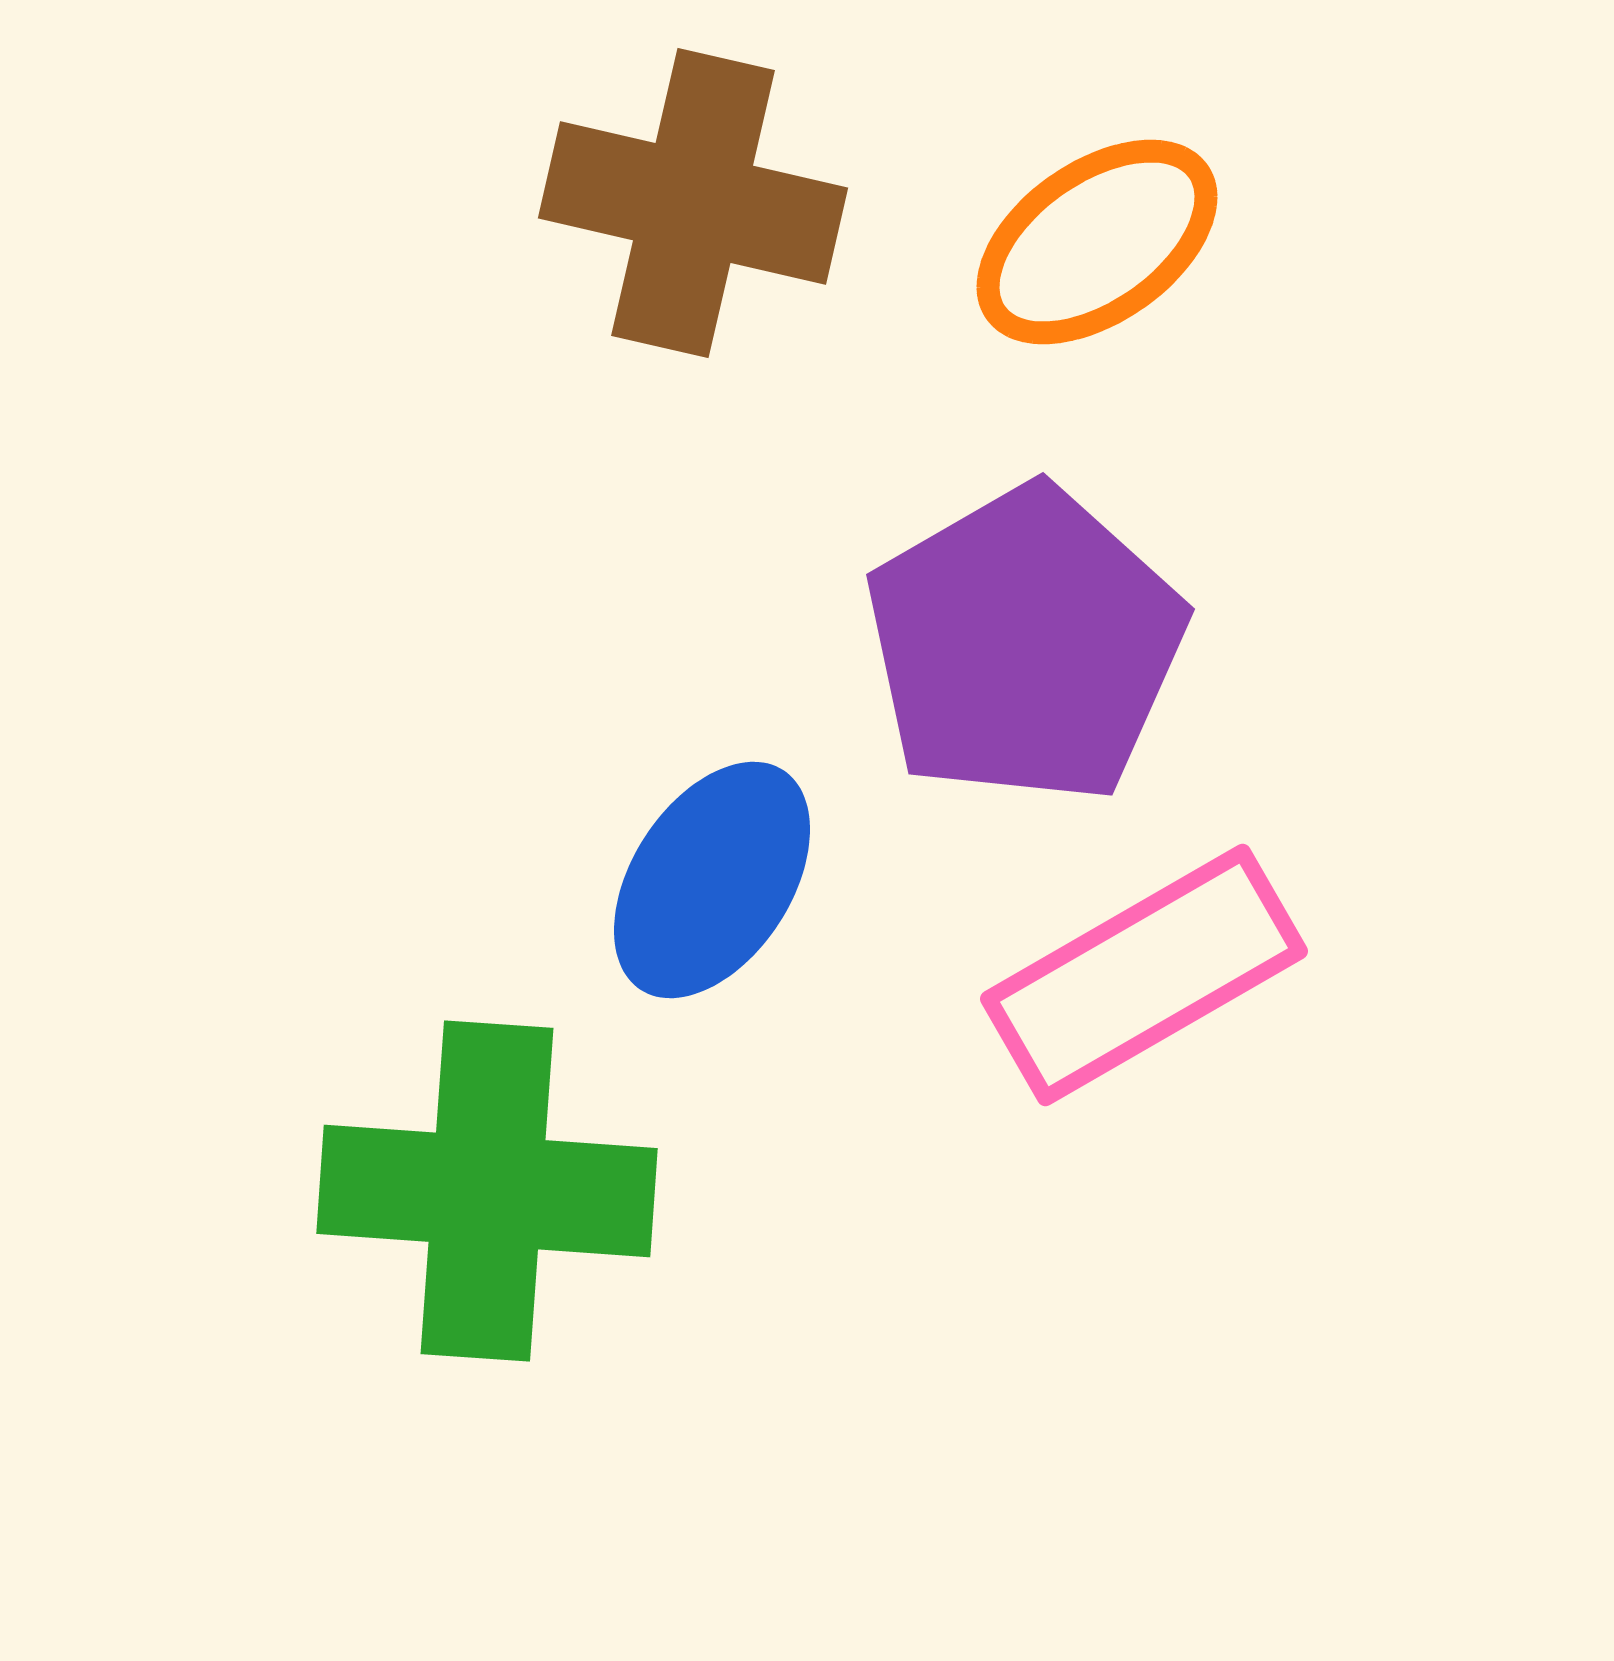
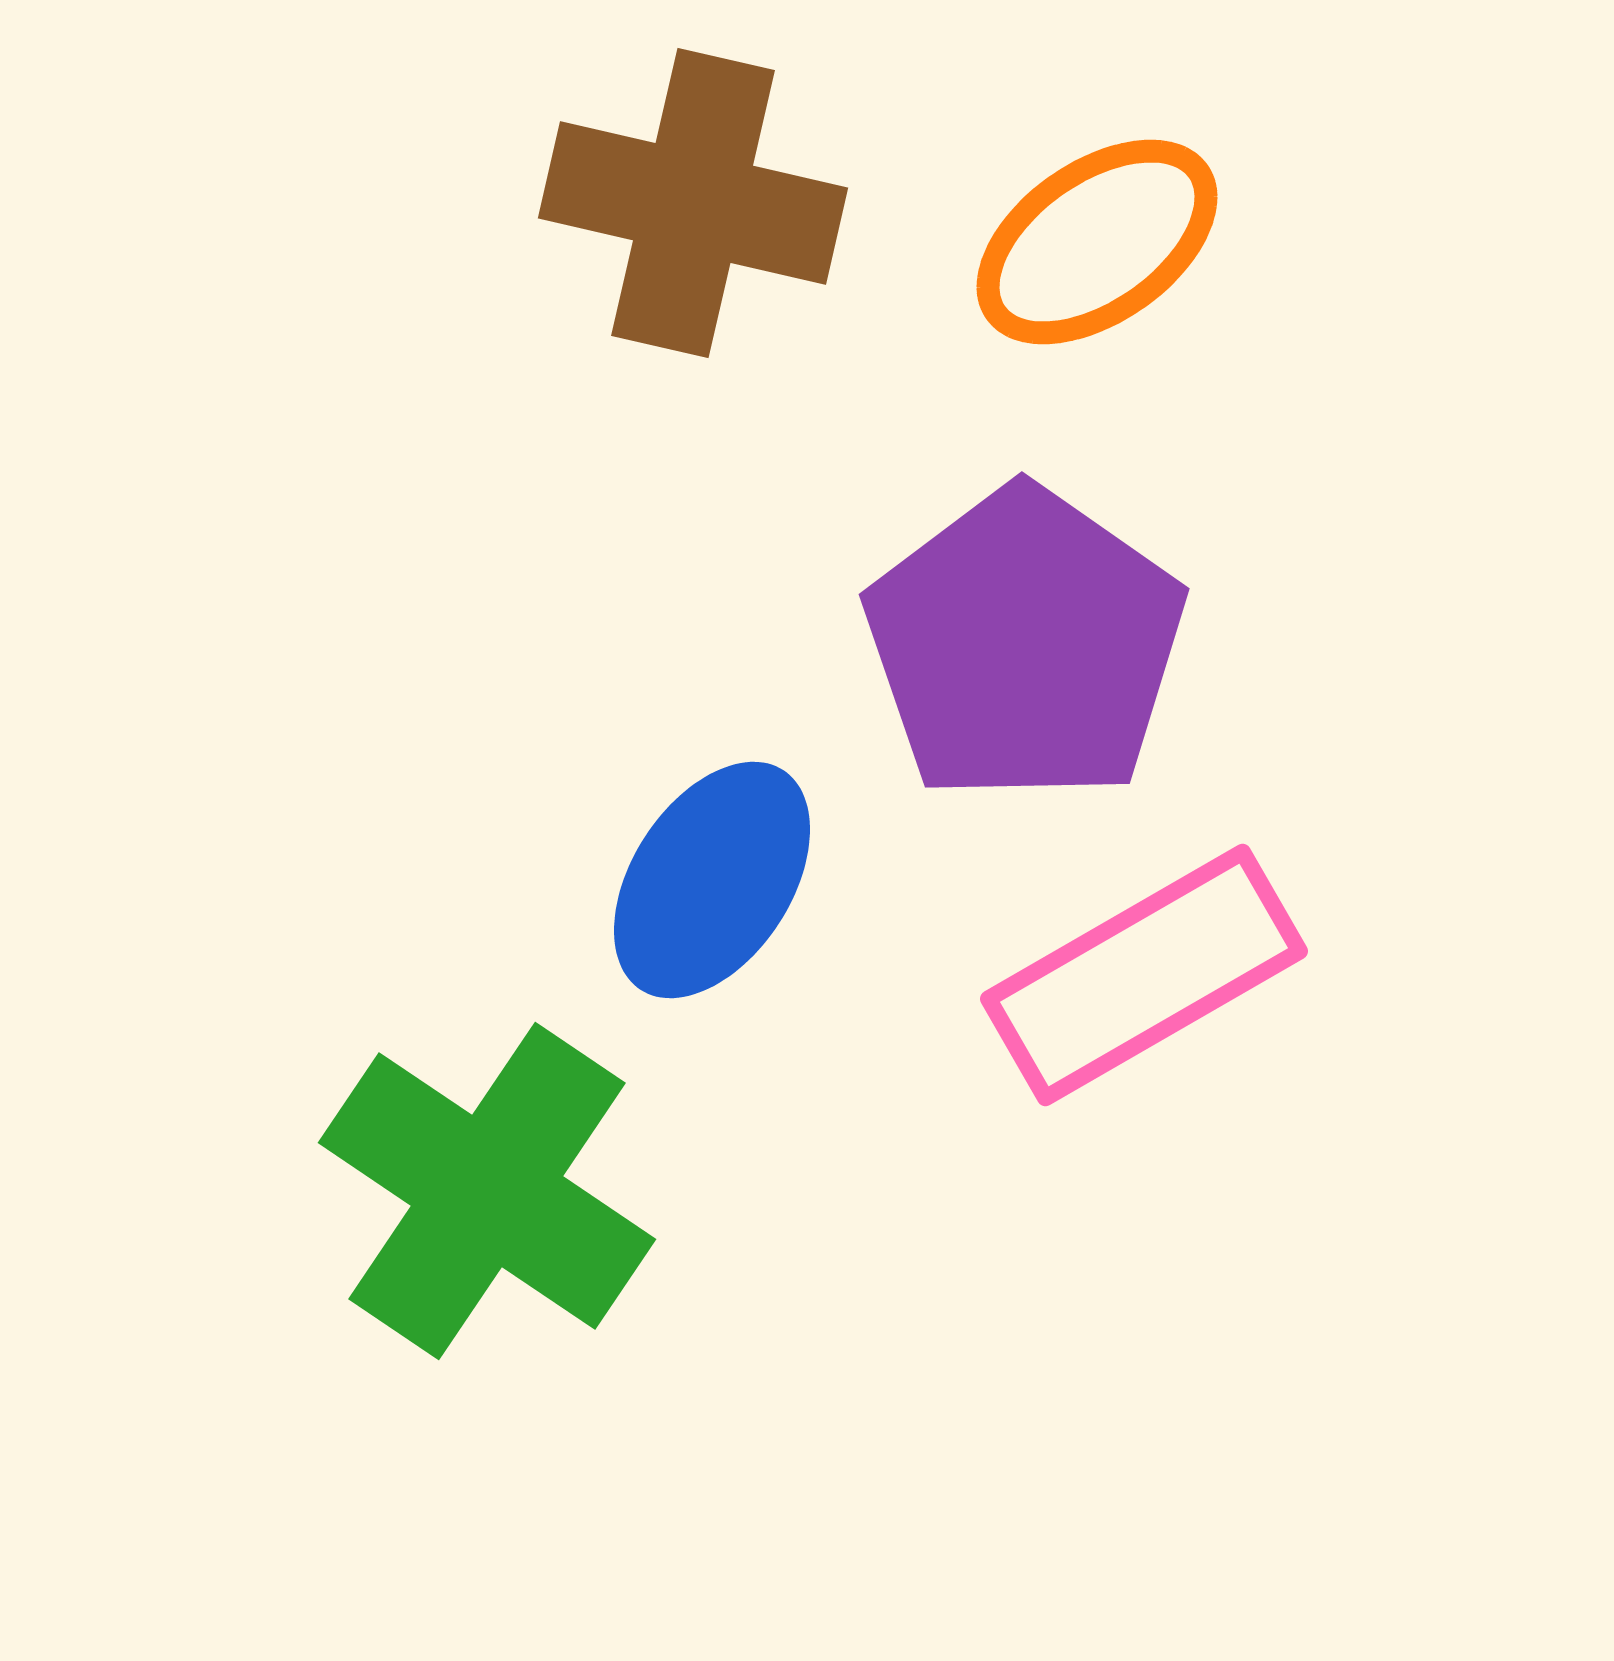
purple pentagon: rotated 7 degrees counterclockwise
green cross: rotated 30 degrees clockwise
